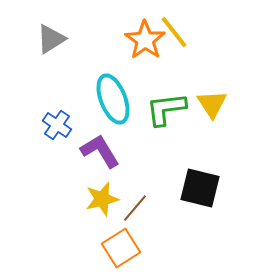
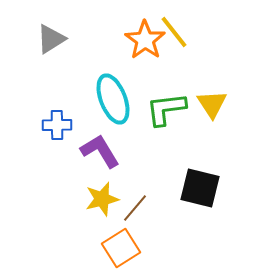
blue cross: rotated 36 degrees counterclockwise
